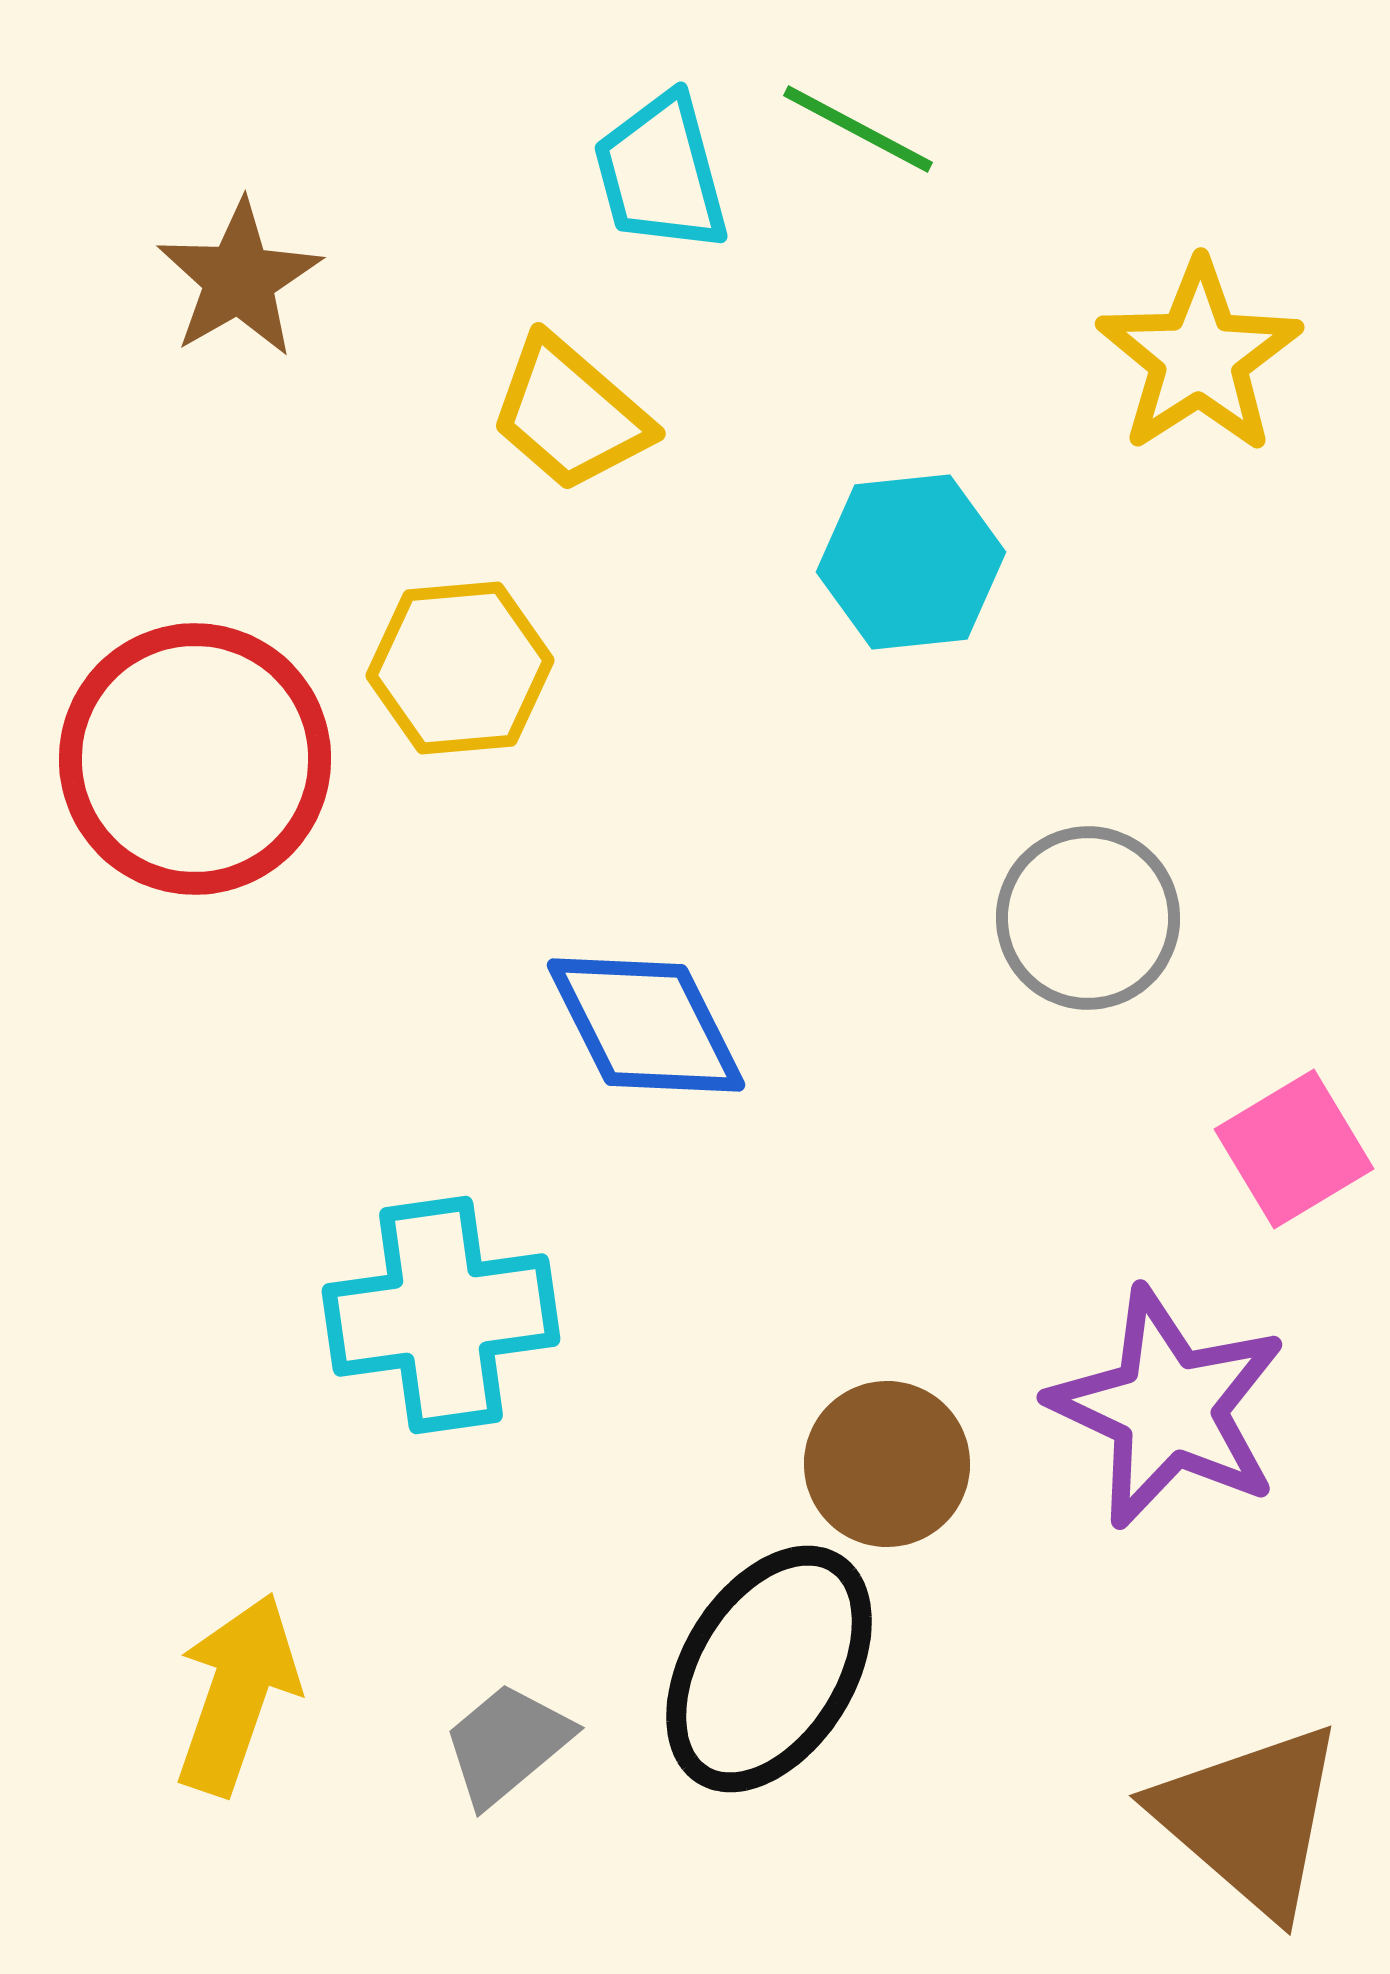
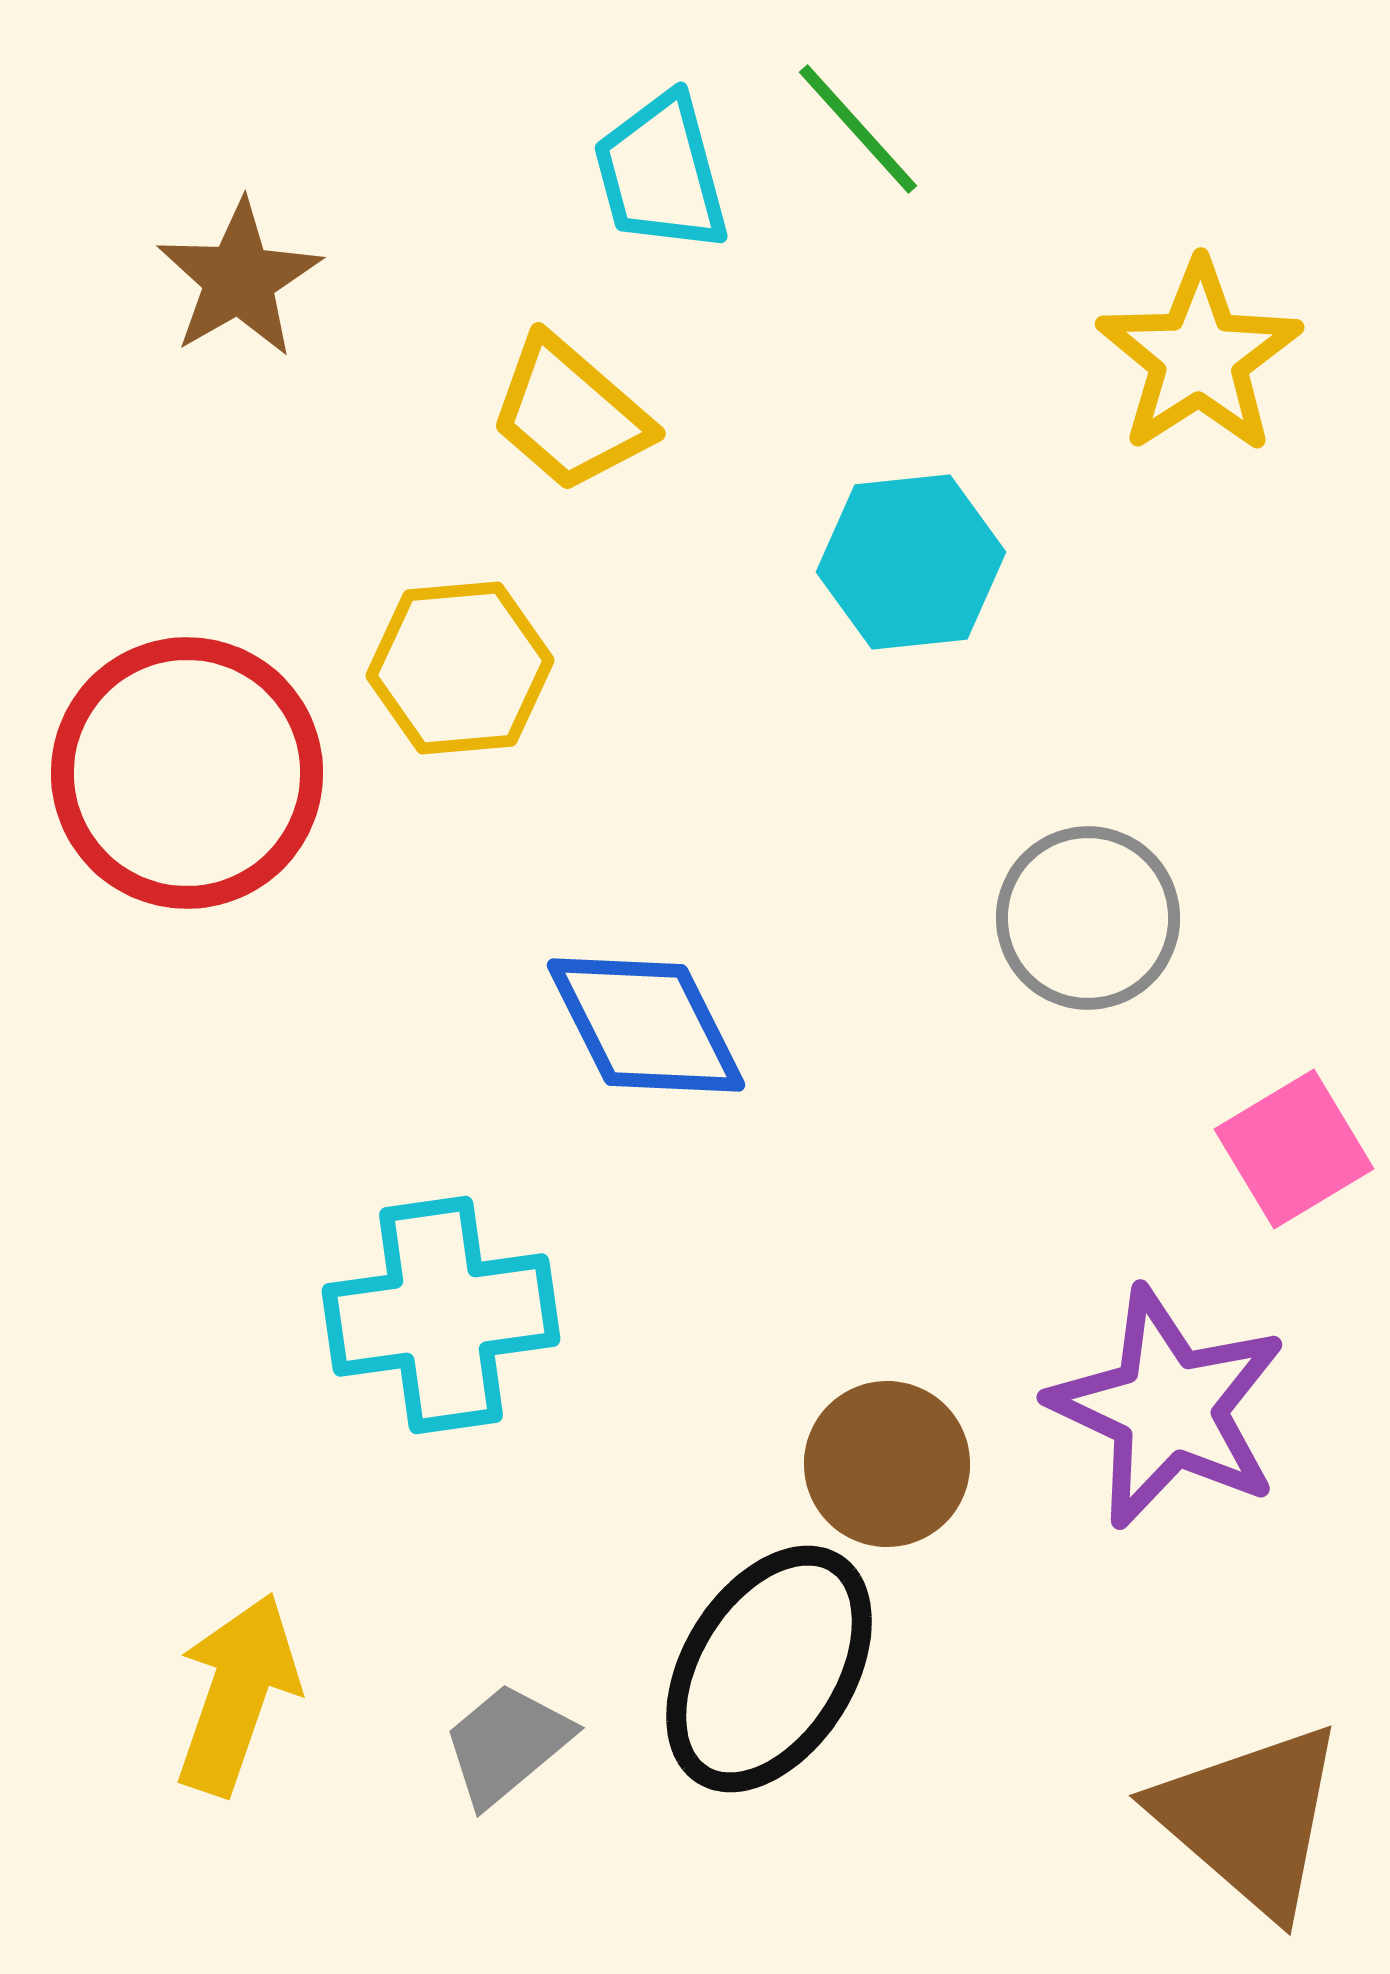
green line: rotated 20 degrees clockwise
red circle: moved 8 px left, 14 px down
